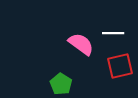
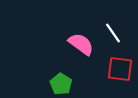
white line: rotated 55 degrees clockwise
red square: moved 3 px down; rotated 20 degrees clockwise
